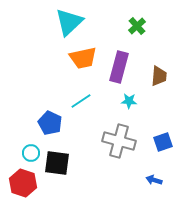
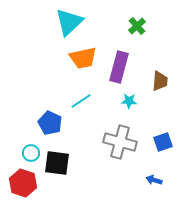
brown trapezoid: moved 1 px right, 5 px down
gray cross: moved 1 px right, 1 px down
